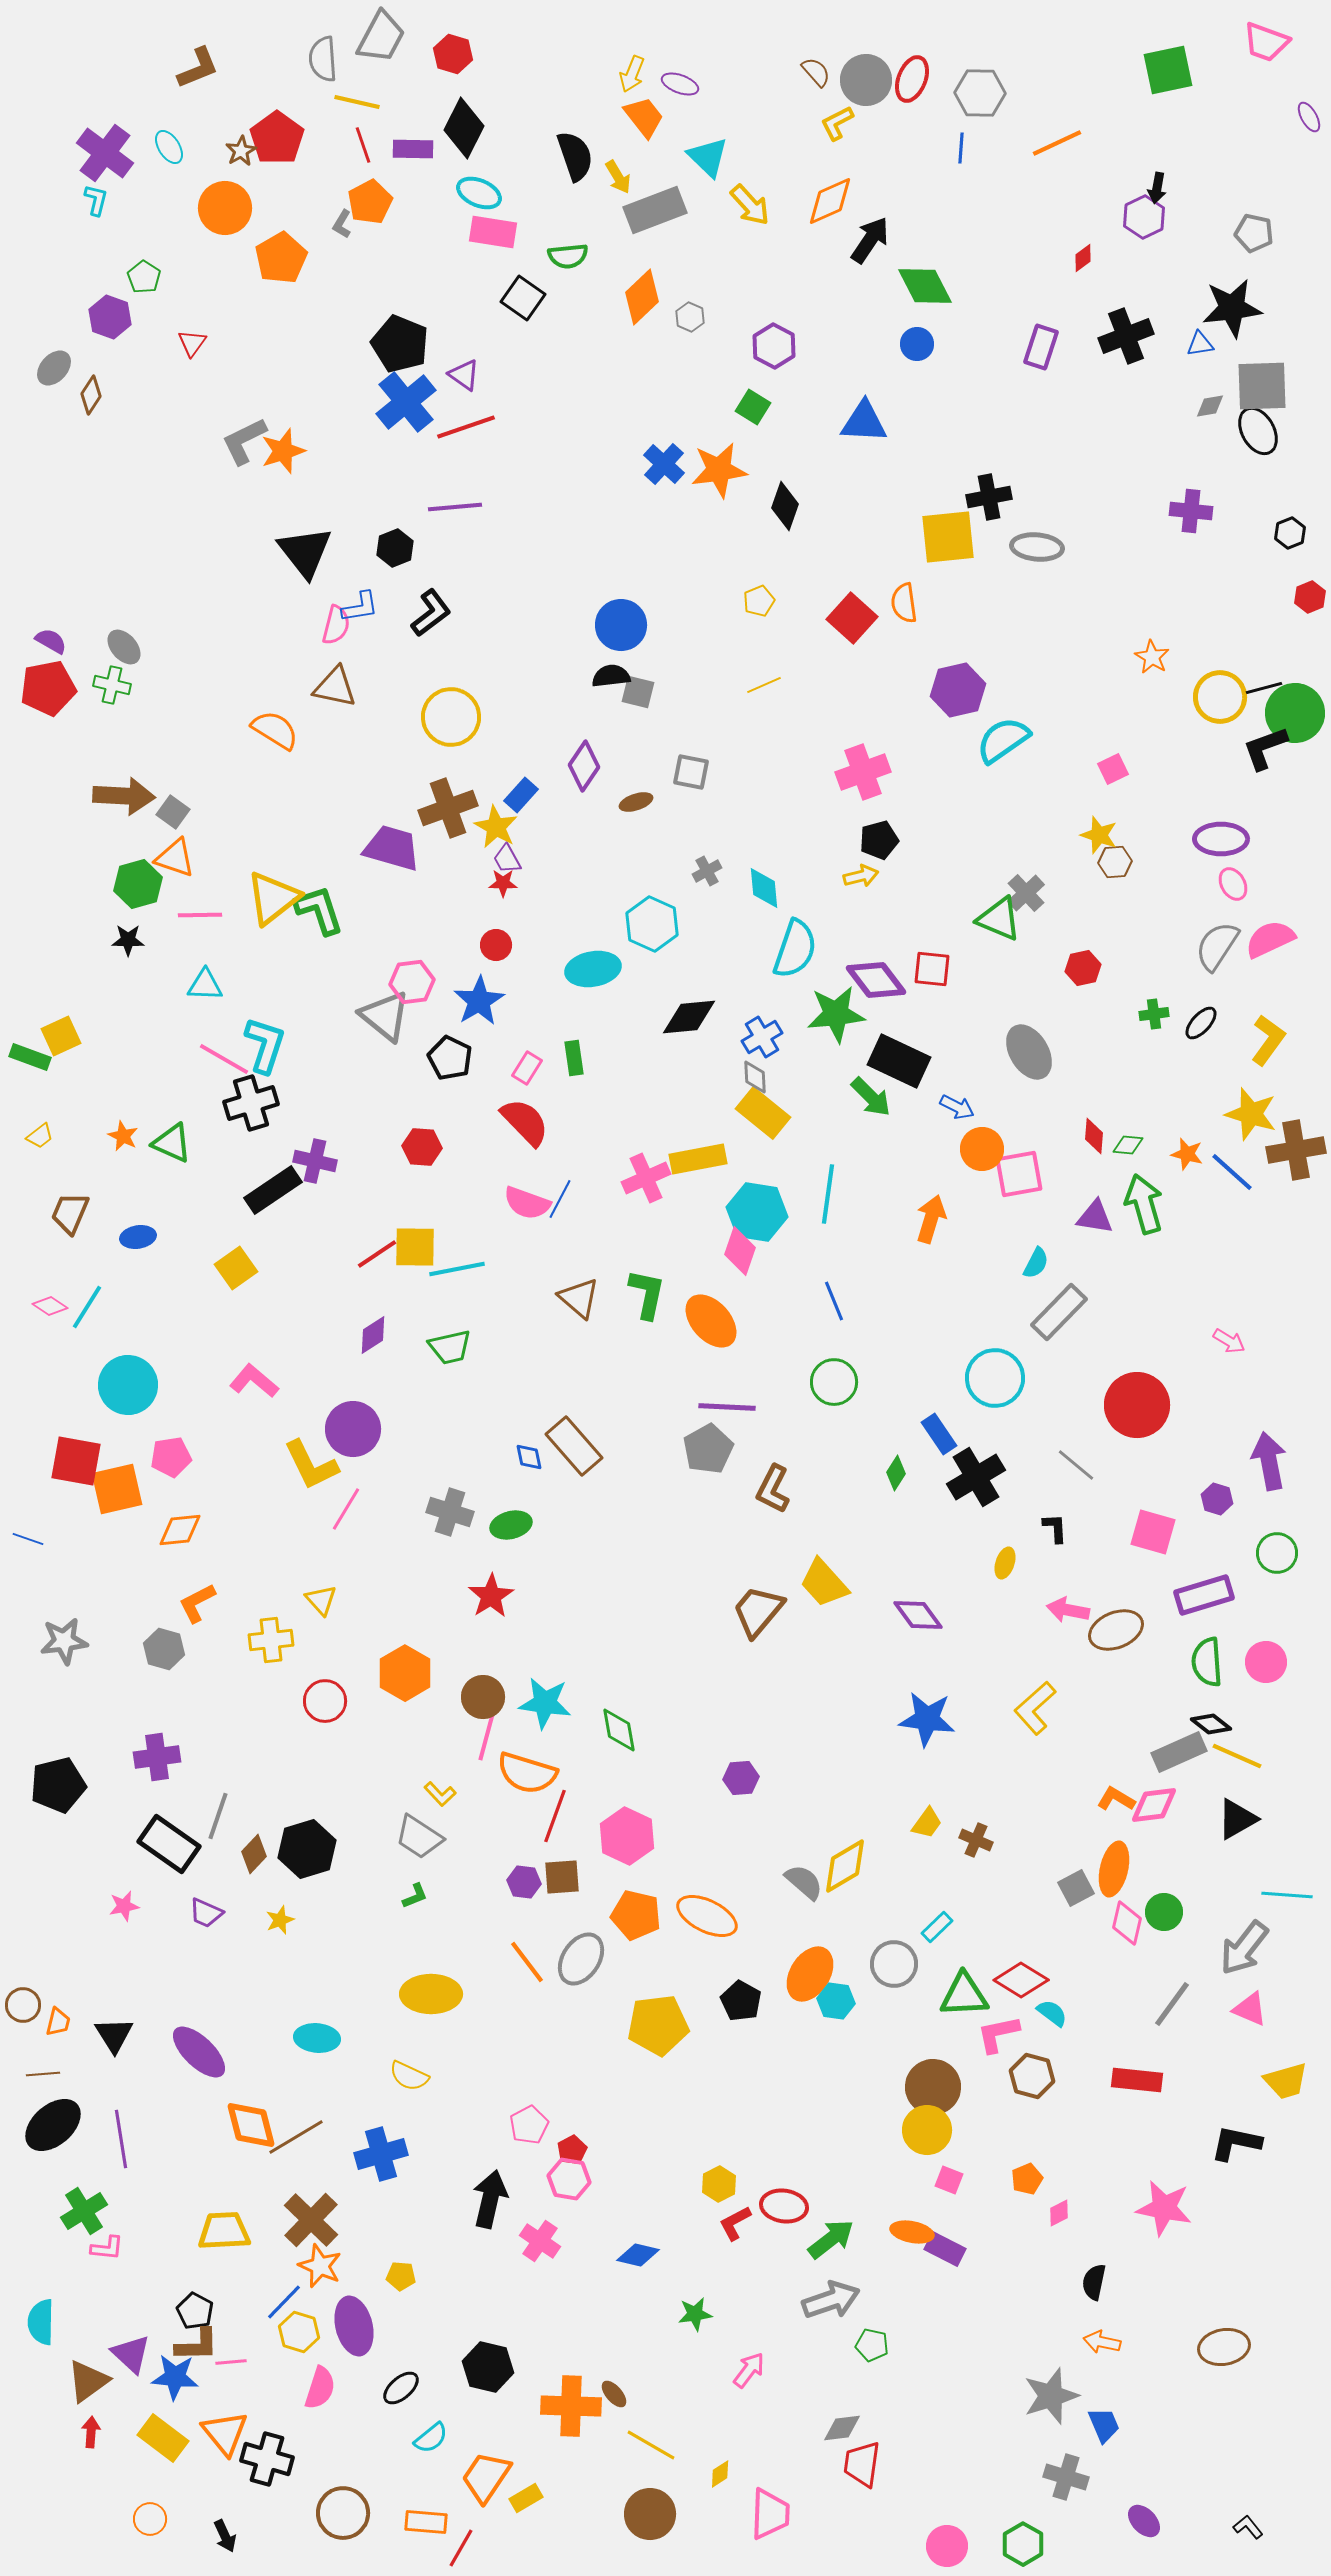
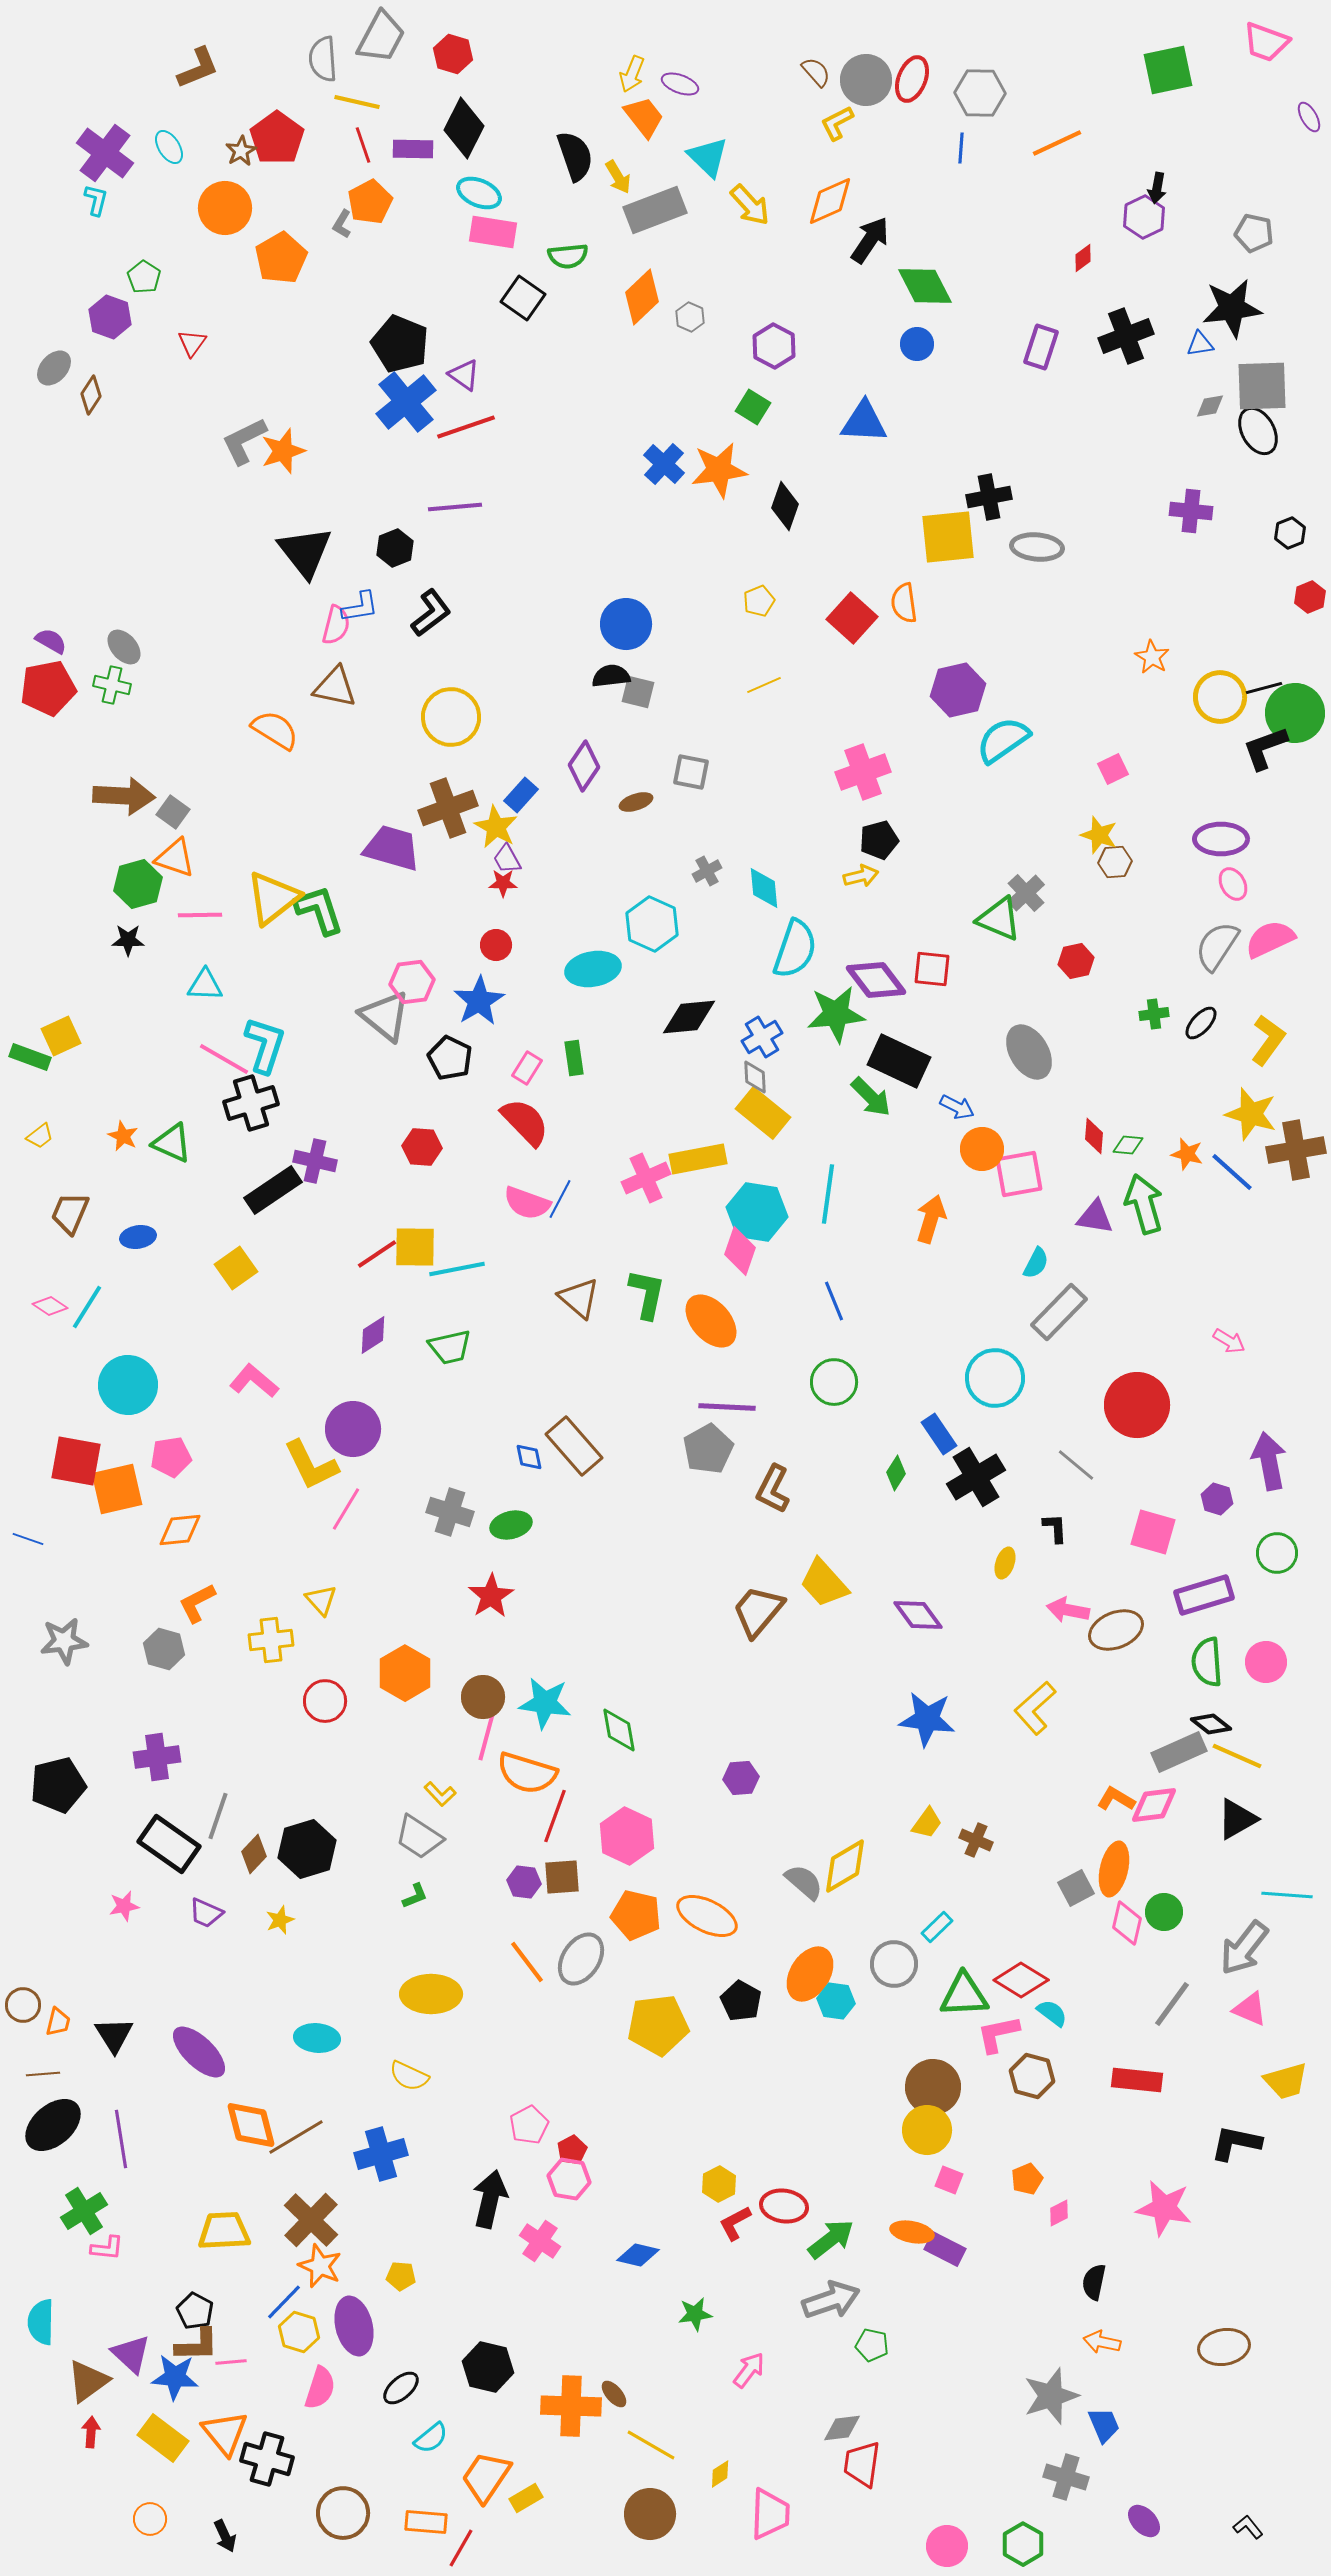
blue circle at (621, 625): moved 5 px right, 1 px up
red hexagon at (1083, 968): moved 7 px left, 7 px up
